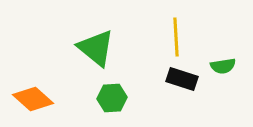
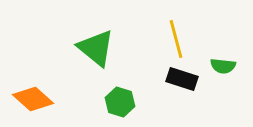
yellow line: moved 2 px down; rotated 12 degrees counterclockwise
green semicircle: rotated 15 degrees clockwise
green hexagon: moved 8 px right, 4 px down; rotated 20 degrees clockwise
